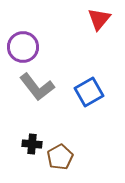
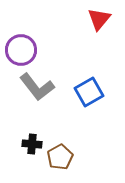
purple circle: moved 2 px left, 3 px down
